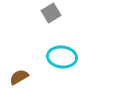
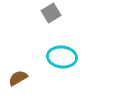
brown semicircle: moved 1 px left, 1 px down
